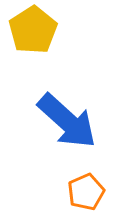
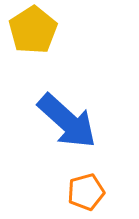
orange pentagon: rotated 9 degrees clockwise
